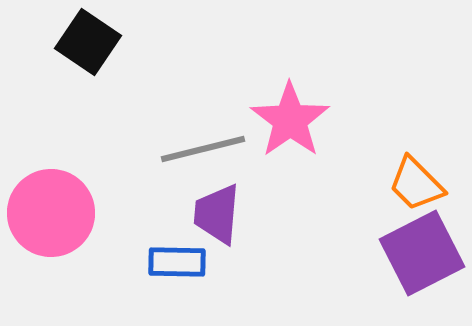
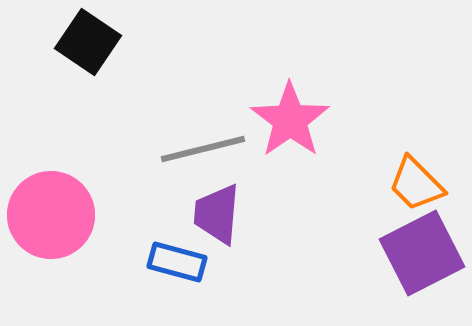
pink circle: moved 2 px down
blue rectangle: rotated 14 degrees clockwise
